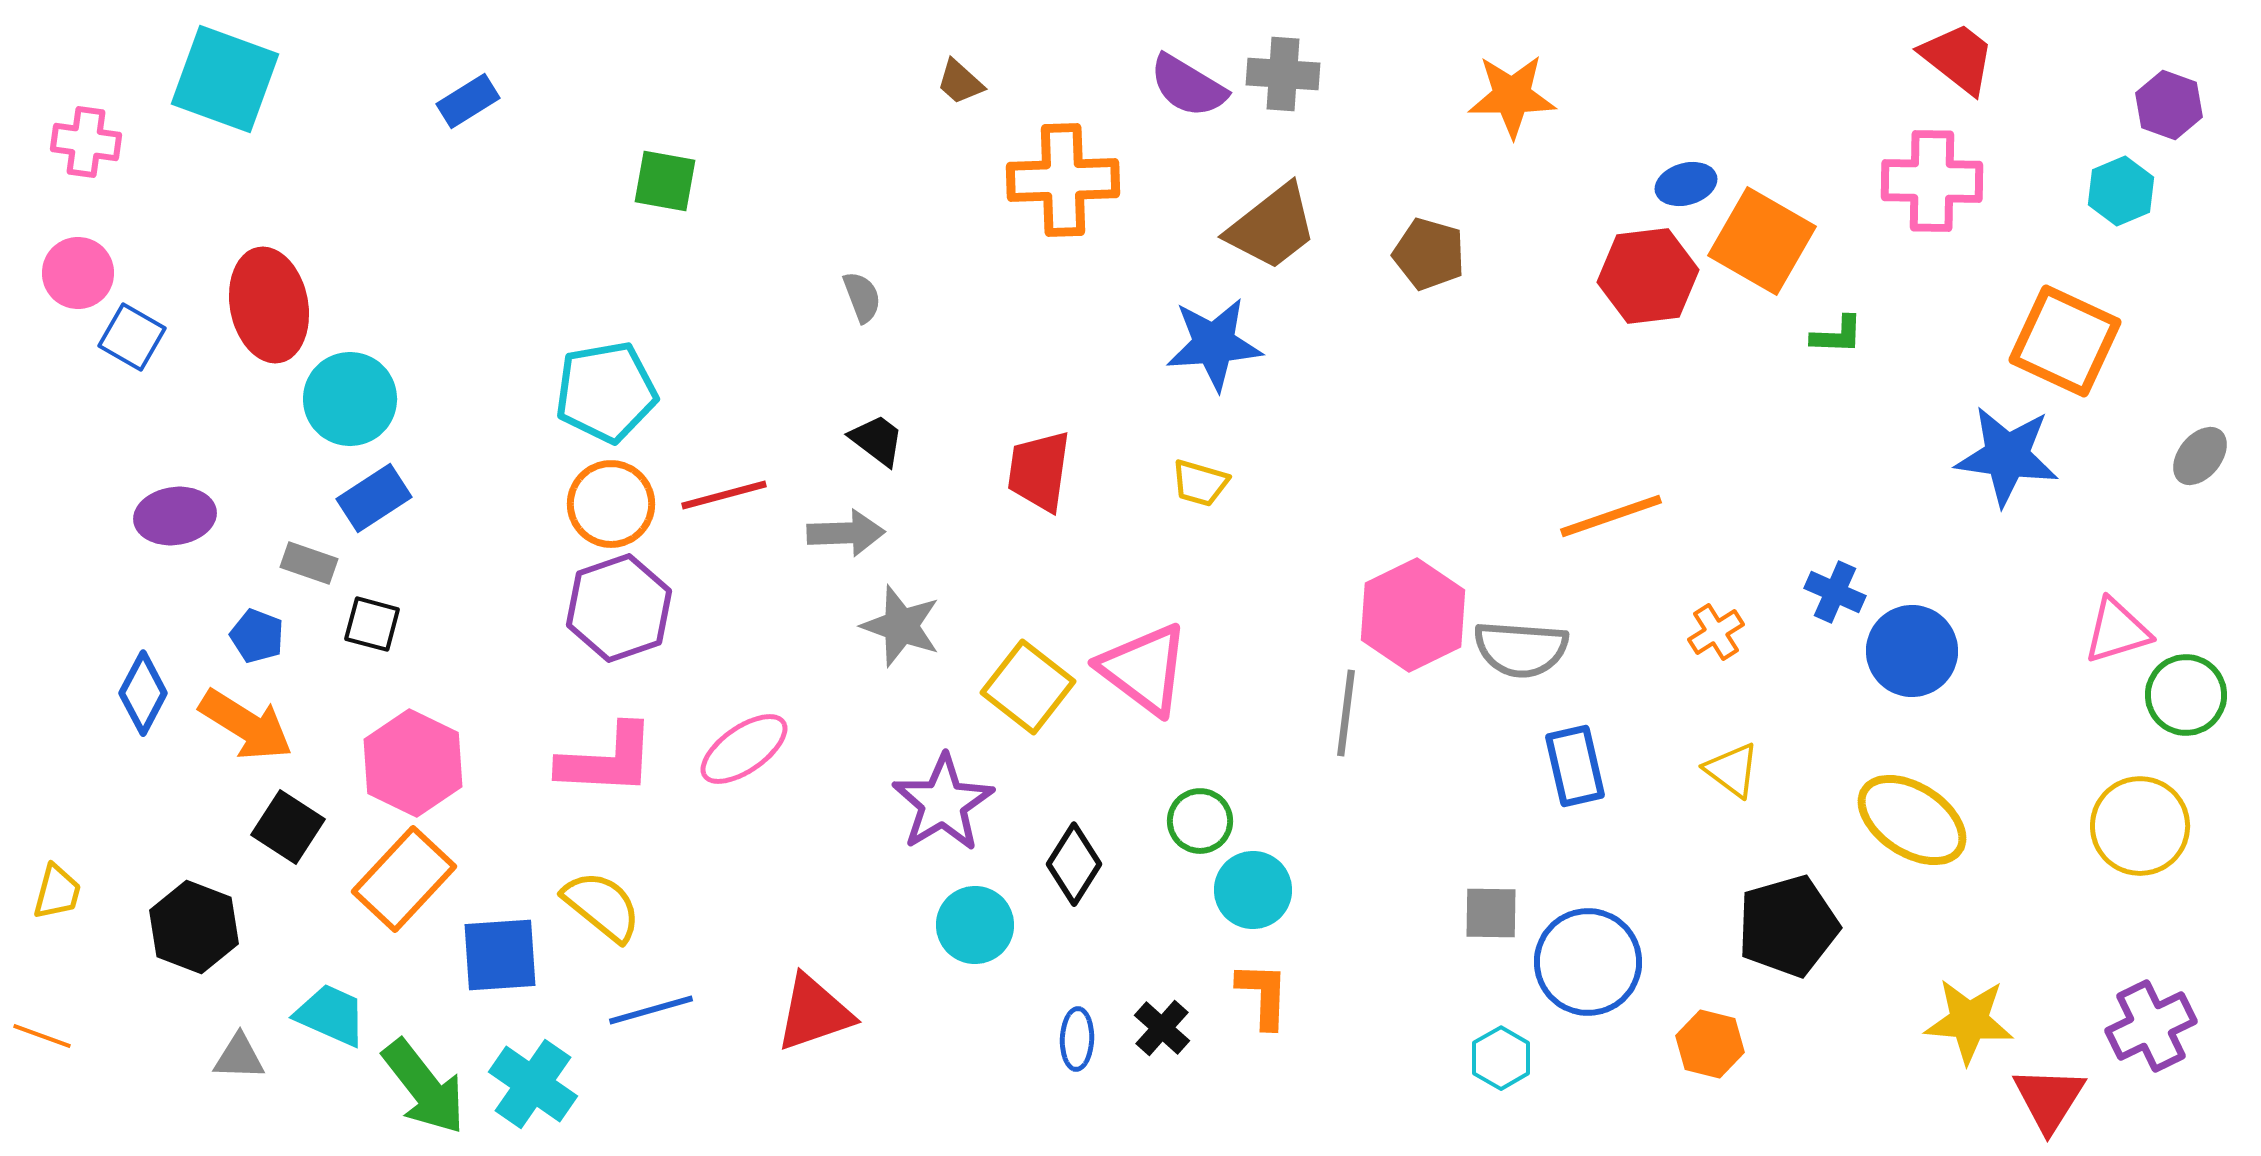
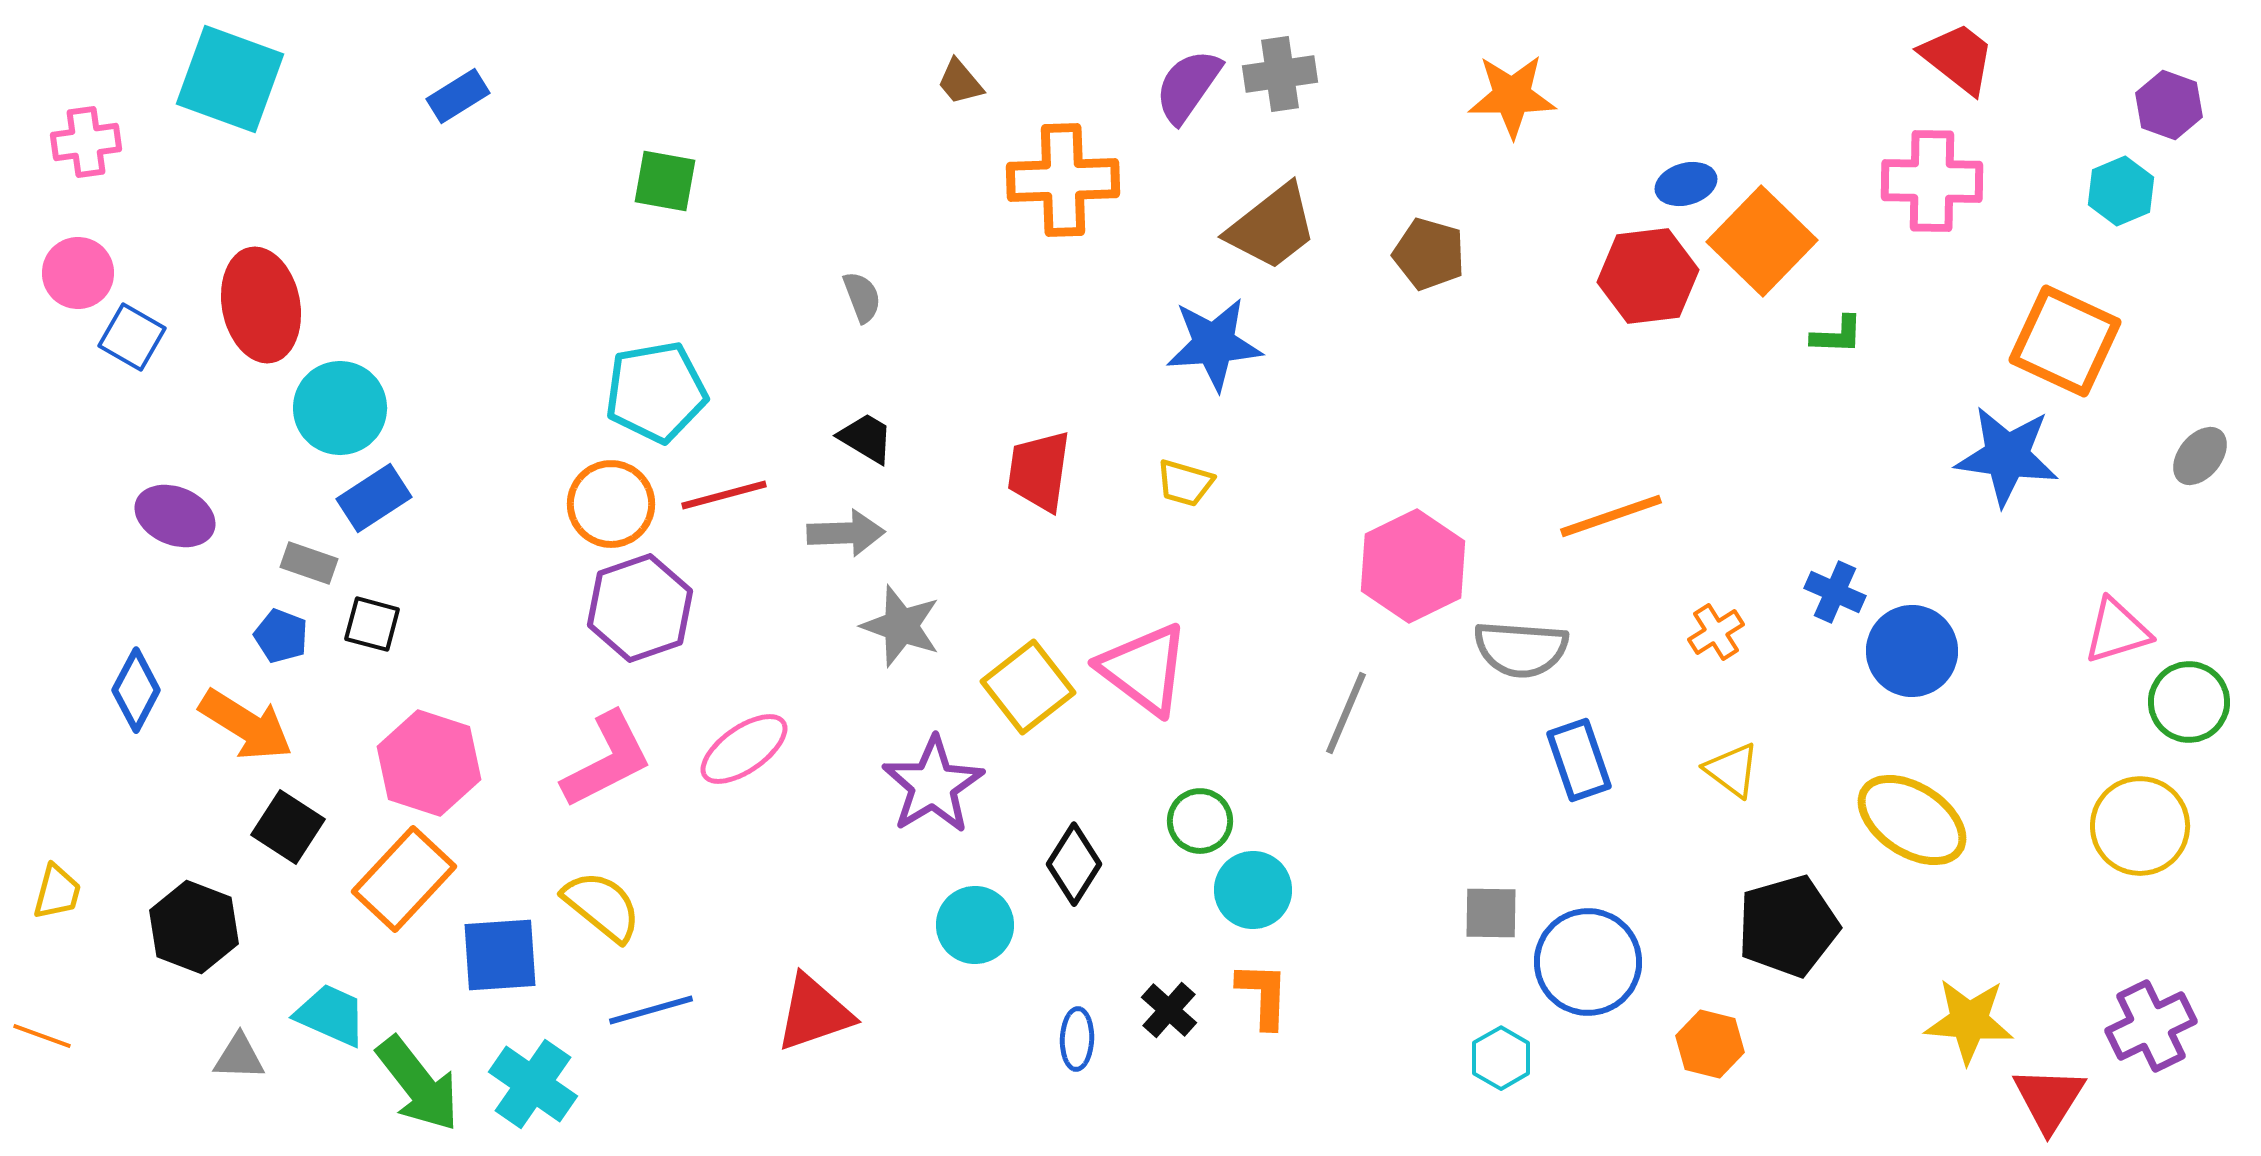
gray cross at (1283, 74): moved 3 px left; rotated 12 degrees counterclockwise
cyan square at (225, 79): moved 5 px right
brown trapezoid at (960, 82): rotated 8 degrees clockwise
purple semicircle at (1188, 86): rotated 94 degrees clockwise
blue rectangle at (468, 101): moved 10 px left, 5 px up
pink cross at (86, 142): rotated 16 degrees counterclockwise
orange square at (1762, 241): rotated 14 degrees clockwise
red ellipse at (269, 305): moved 8 px left
cyan pentagon at (606, 392): moved 50 px right
cyan circle at (350, 399): moved 10 px left, 9 px down
black trapezoid at (877, 440): moved 11 px left, 2 px up; rotated 6 degrees counterclockwise
yellow trapezoid at (1200, 483): moved 15 px left
purple ellipse at (175, 516): rotated 30 degrees clockwise
purple hexagon at (619, 608): moved 21 px right
pink hexagon at (1413, 615): moved 49 px up
blue pentagon at (257, 636): moved 24 px right
yellow square at (1028, 687): rotated 14 degrees clockwise
blue diamond at (143, 693): moved 7 px left, 3 px up
green circle at (2186, 695): moved 3 px right, 7 px down
gray line at (1346, 713): rotated 16 degrees clockwise
pink L-shape at (607, 760): rotated 30 degrees counterclockwise
pink hexagon at (413, 763): moved 16 px right; rotated 8 degrees counterclockwise
blue rectangle at (1575, 766): moved 4 px right, 6 px up; rotated 6 degrees counterclockwise
purple star at (943, 803): moved 10 px left, 18 px up
black cross at (1162, 1028): moved 7 px right, 18 px up
green arrow at (424, 1087): moved 6 px left, 3 px up
